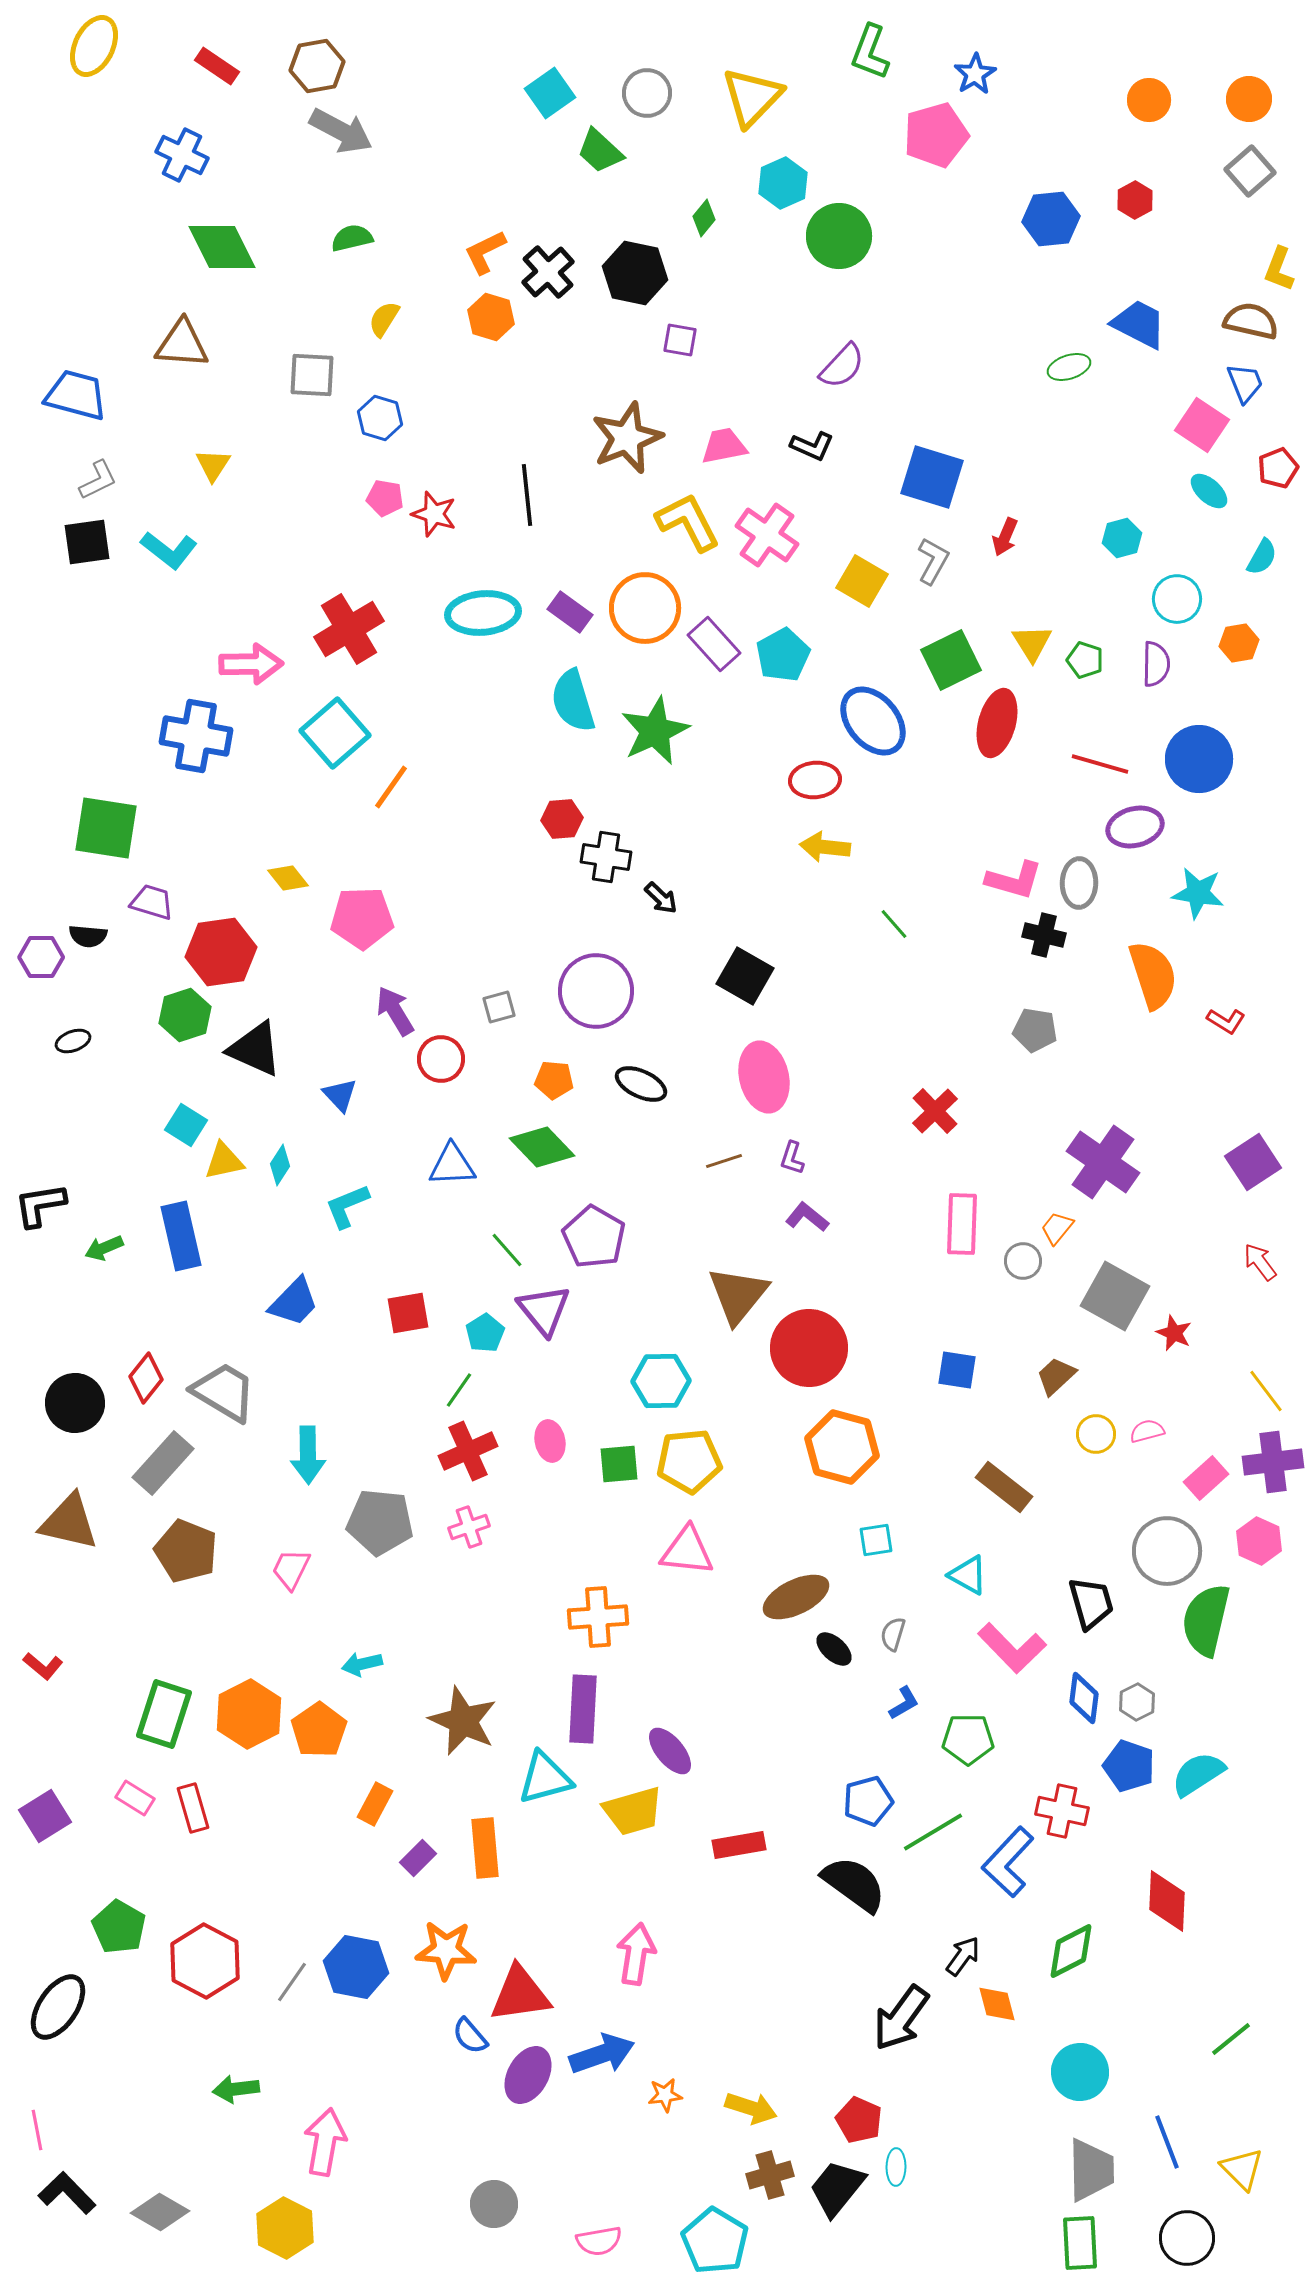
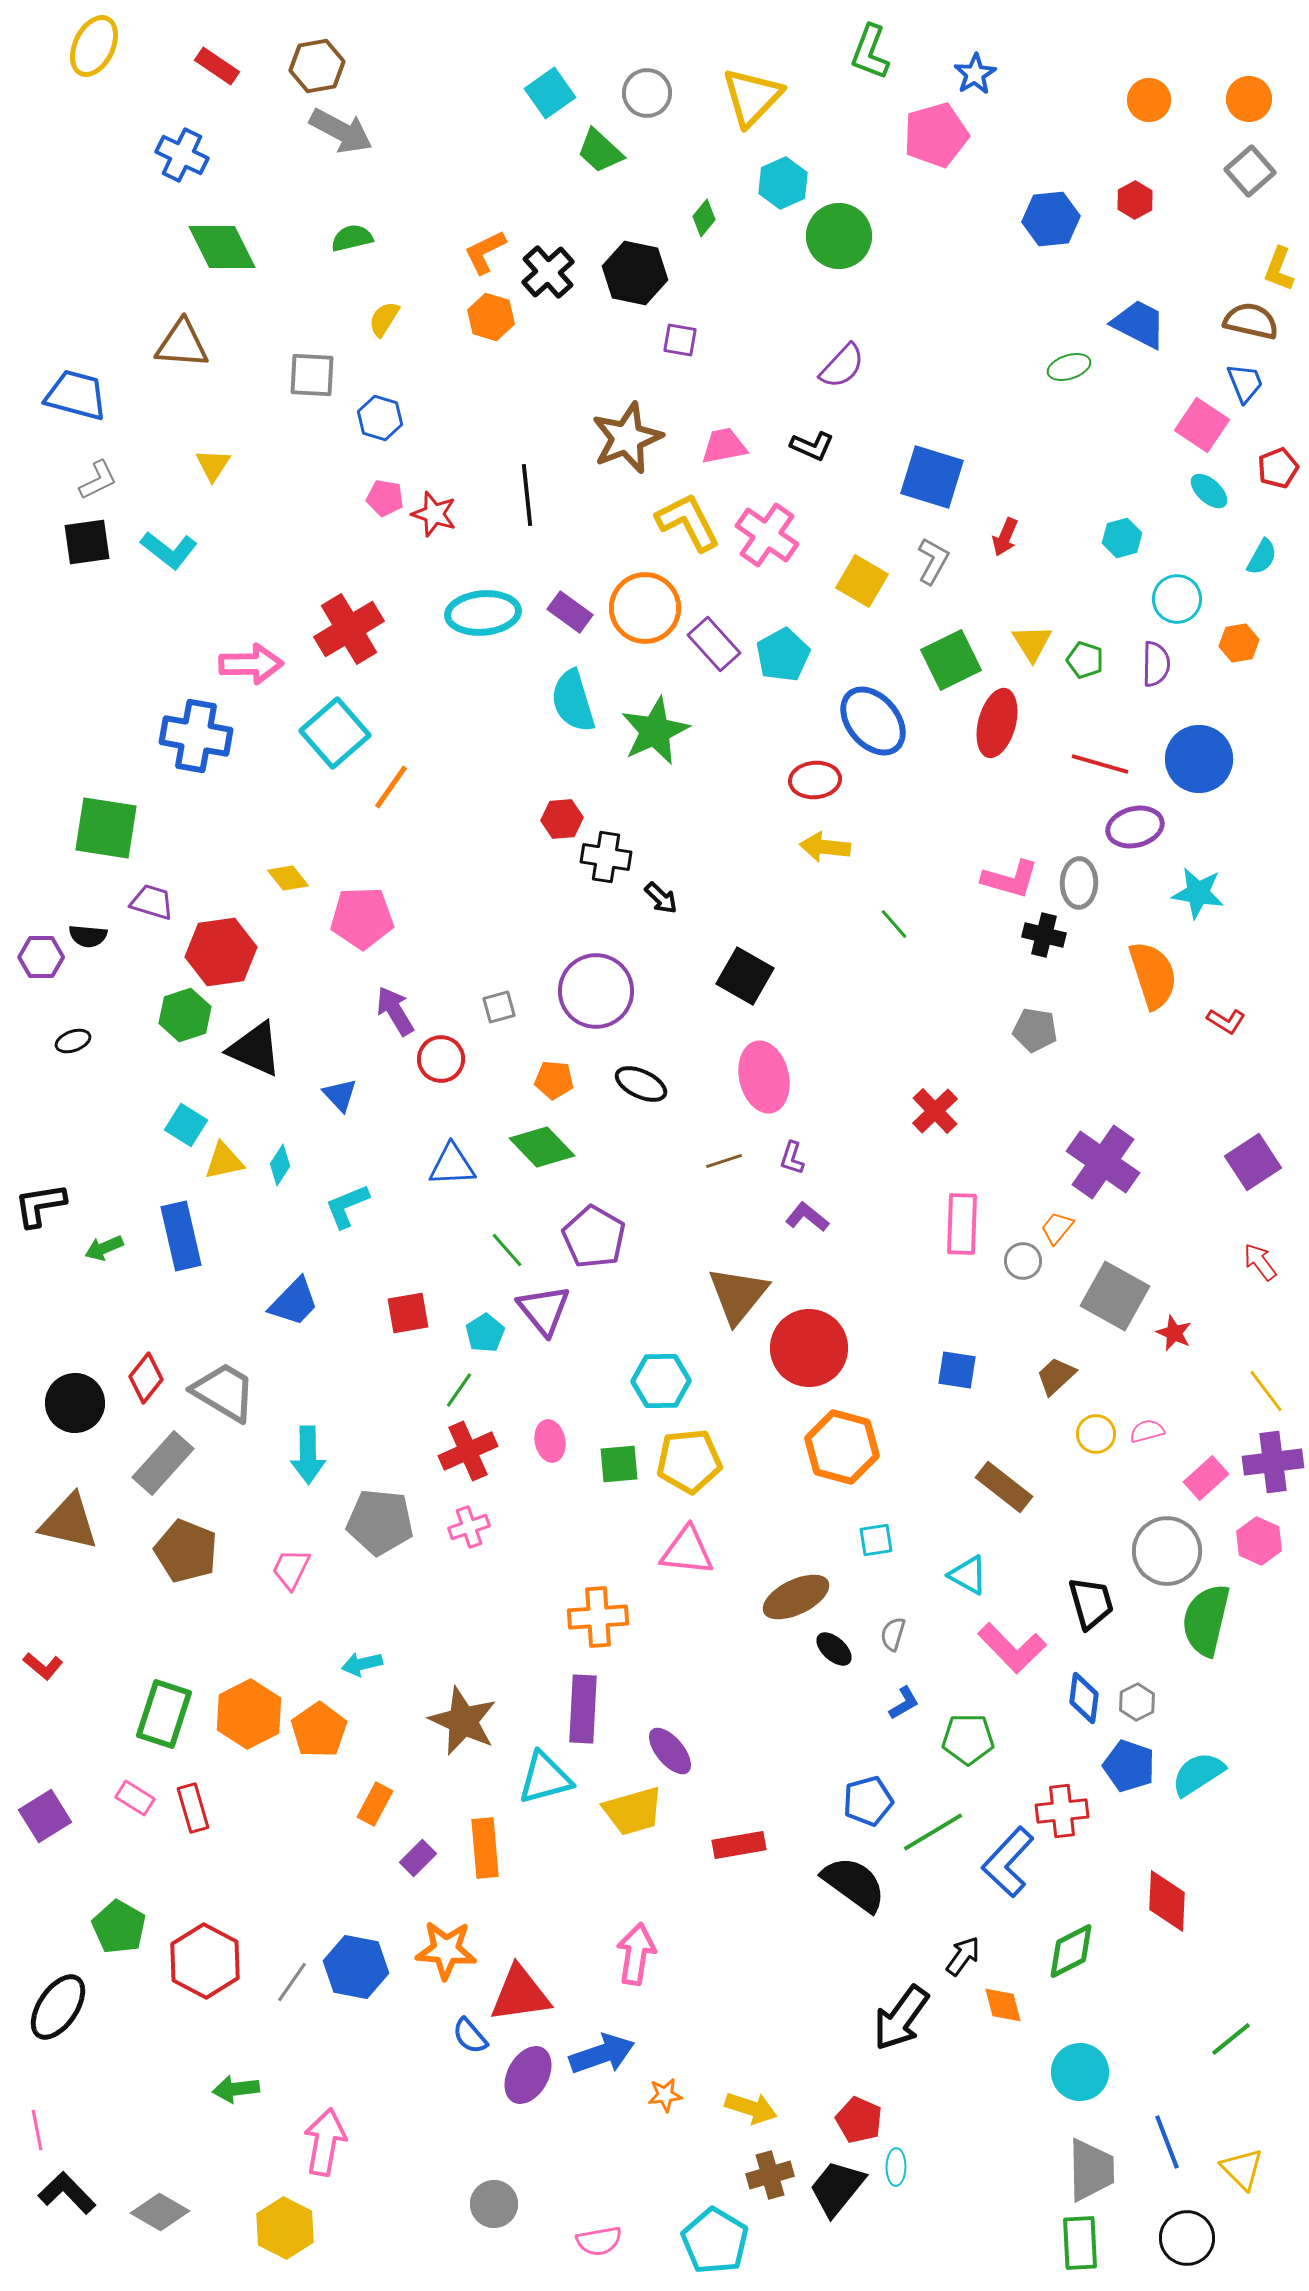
pink L-shape at (1014, 880): moved 4 px left, 1 px up
red cross at (1062, 1811): rotated 18 degrees counterclockwise
orange diamond at (997, 2004): moved 6 px right, 1 px down
